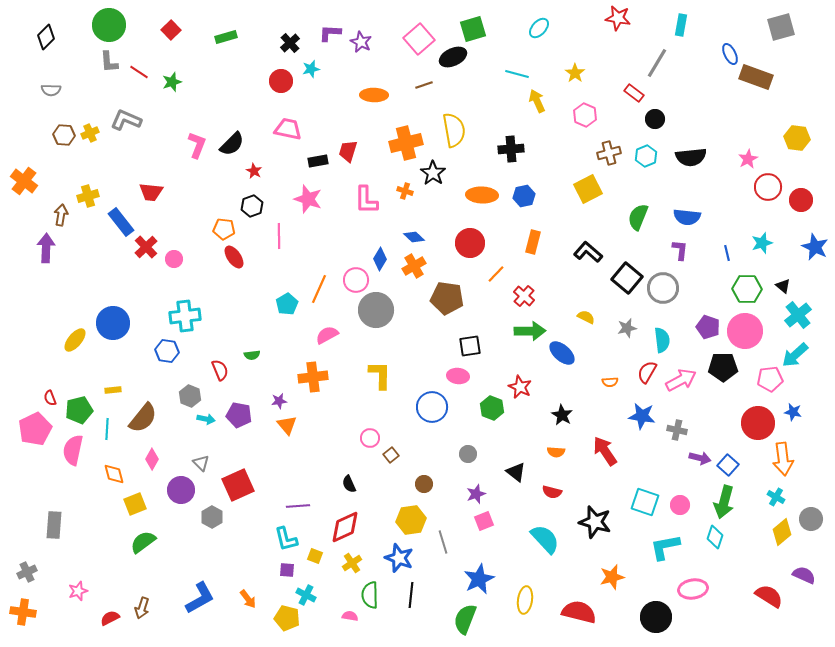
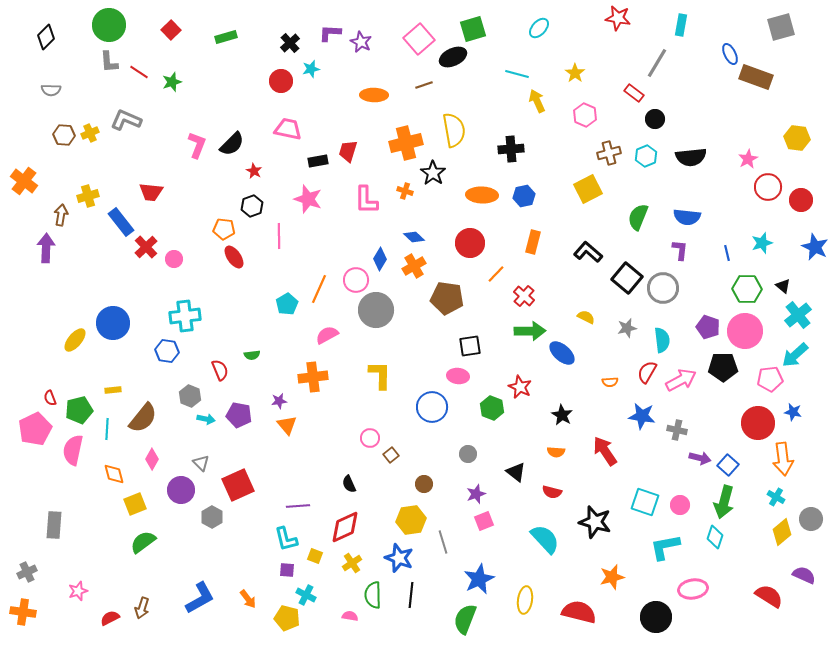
green semicircle at (370, 595): moved 3 px right
